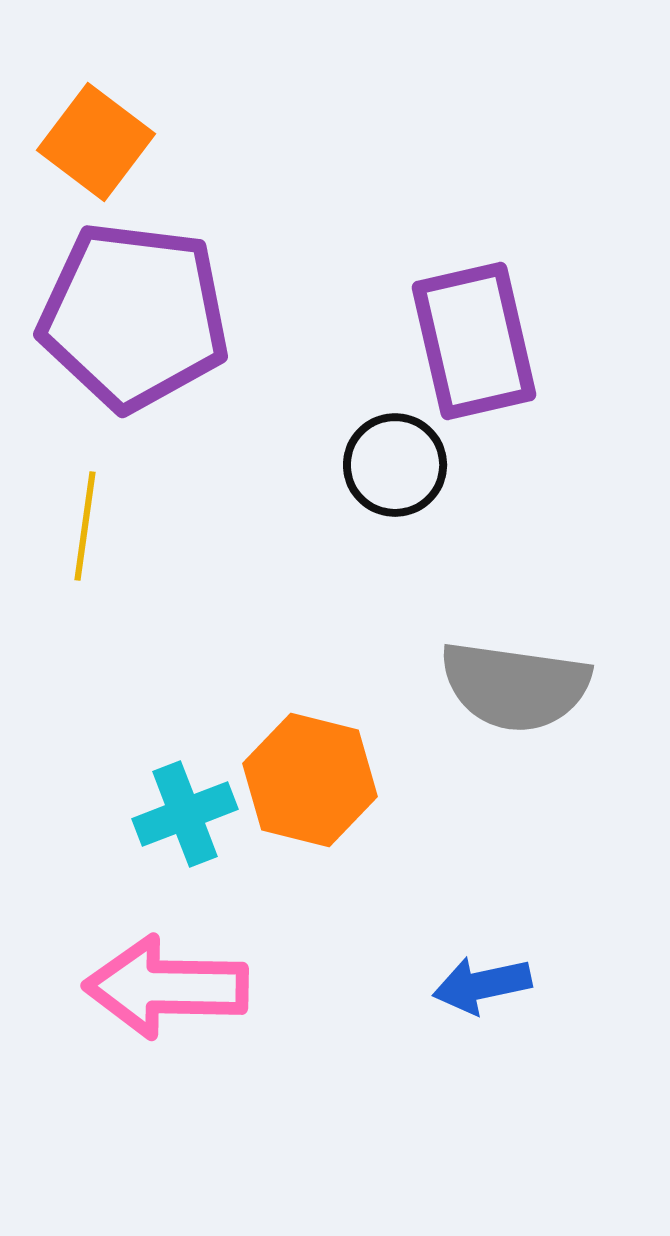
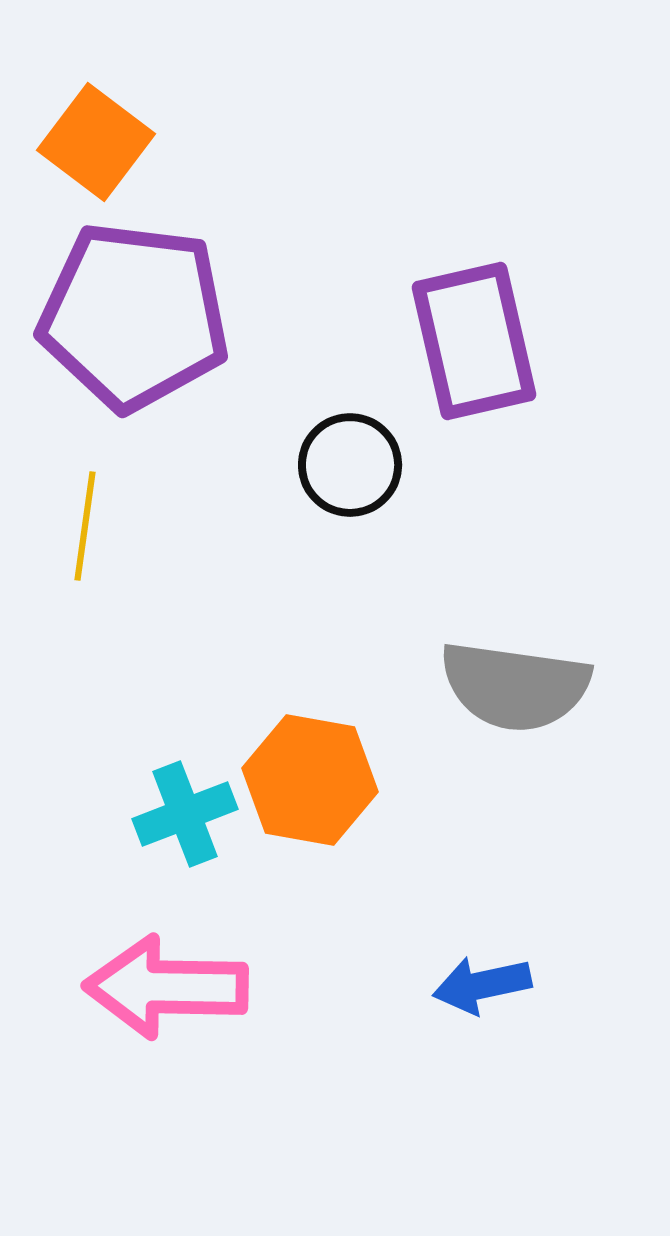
black circle: moved 45 px left
orange hexagon: rotated 4 degrees counterclockwise
